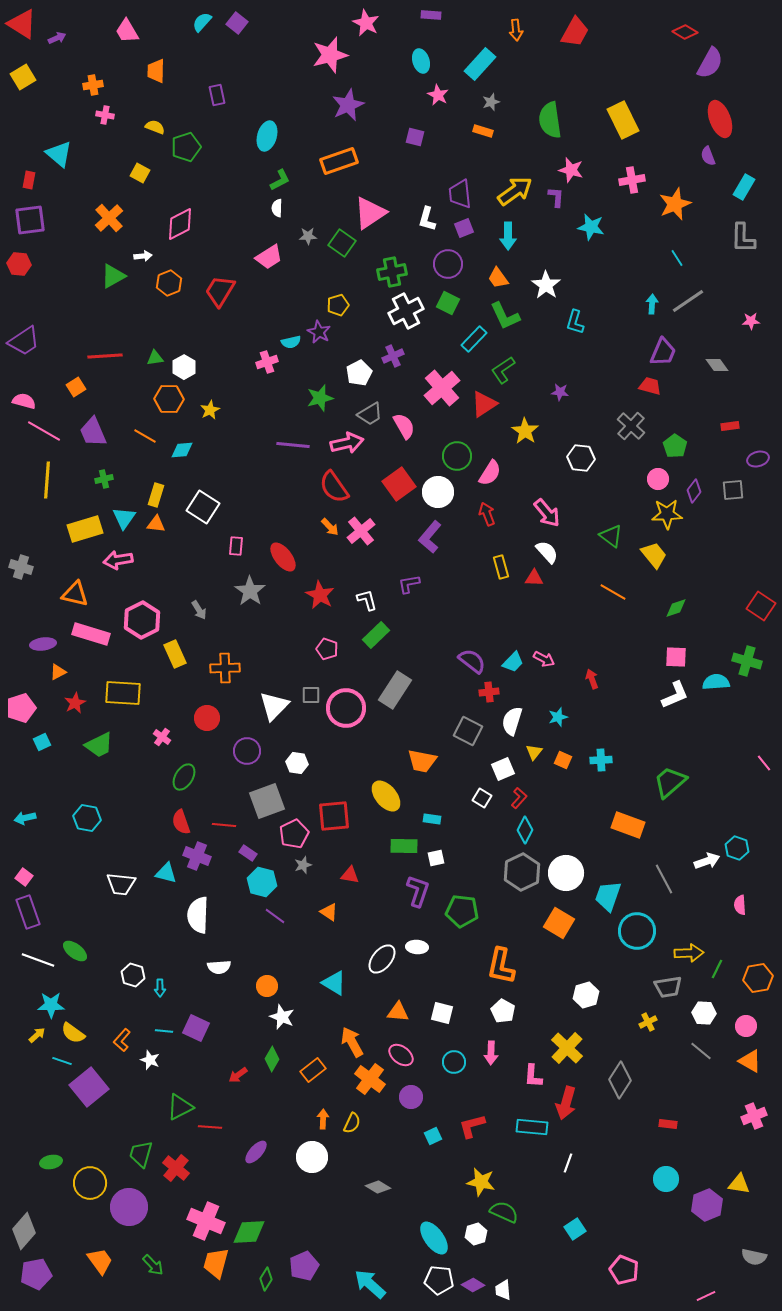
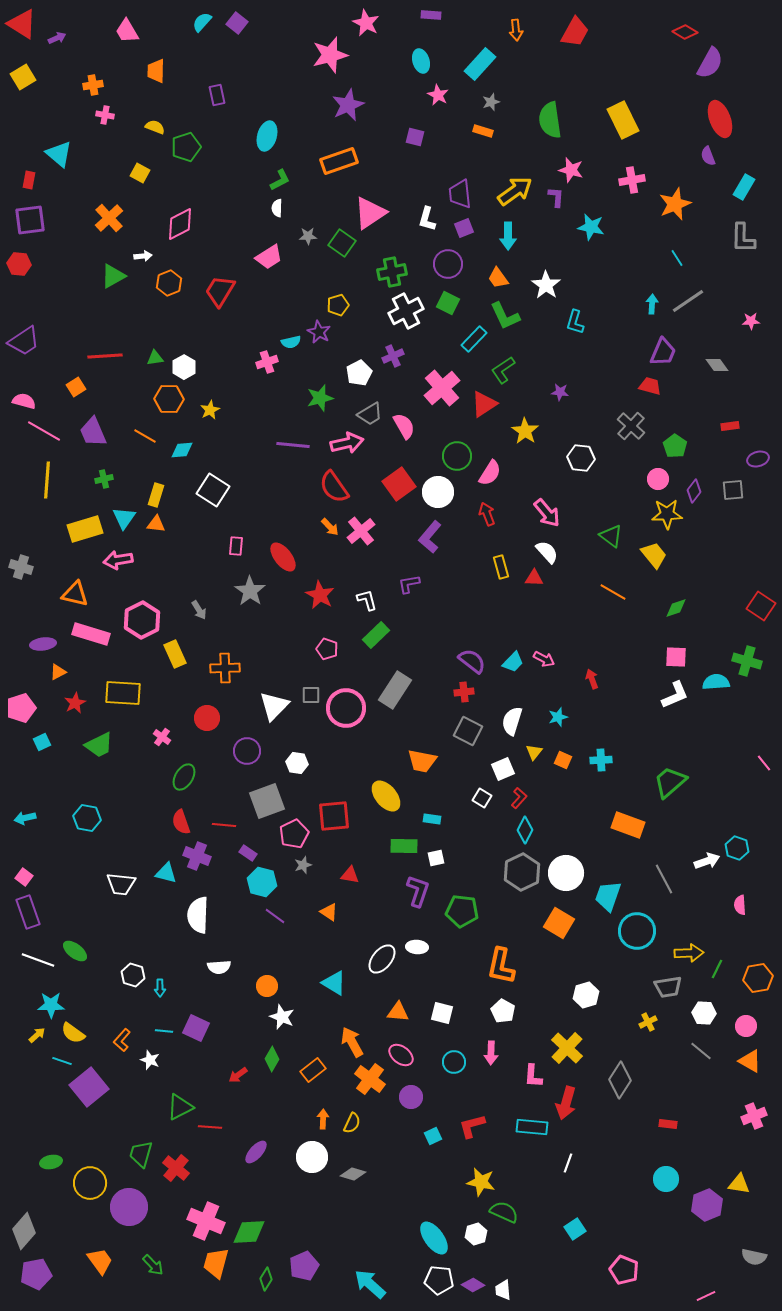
white square at (203, 507): moved 10 px right, 17 px up
red cross at (489, 692): moved 25 px left
gray diamond at (378, 1187): moved 25 px left, 13 px up; rotated 15 degrees counterclockwise
